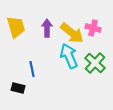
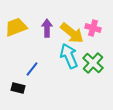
yellow trapezoid: rotated 95 degrees counterclockwise
green cross: moved 2 px left
blue line: rotated 49 degrees clockwise
